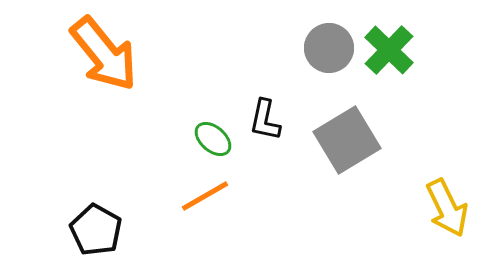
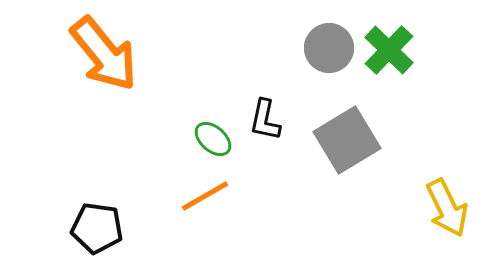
black pentagon: moved 1 px right, 2 px up; rotated 21 degrees counterclockwise
